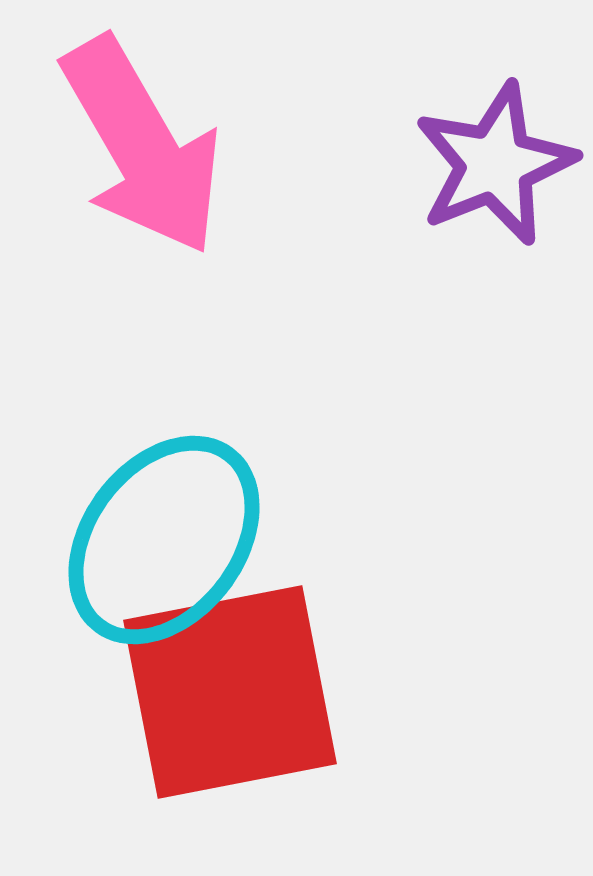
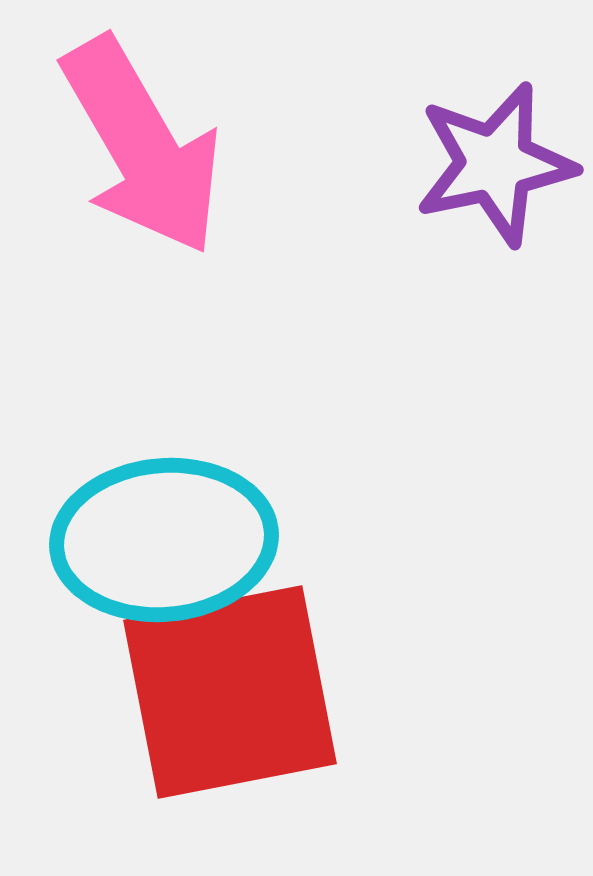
purple star: rotated 10 degrees clockwise
cyan ellipse: rotated 48 degrees clockwise
